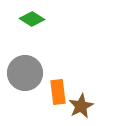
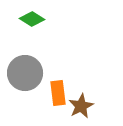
orange rectangle: moved 1 px down
